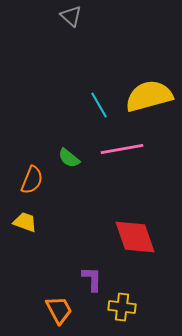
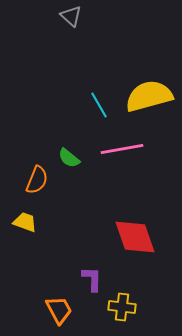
orange semicircle: moved 5 px right
